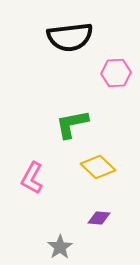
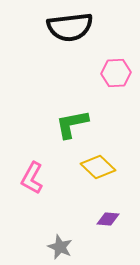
black semicircle: moved 10 px up
purple diamond: moved 9 px right, 1 px down
gray star: rotated 15 degrees counterclockwise
